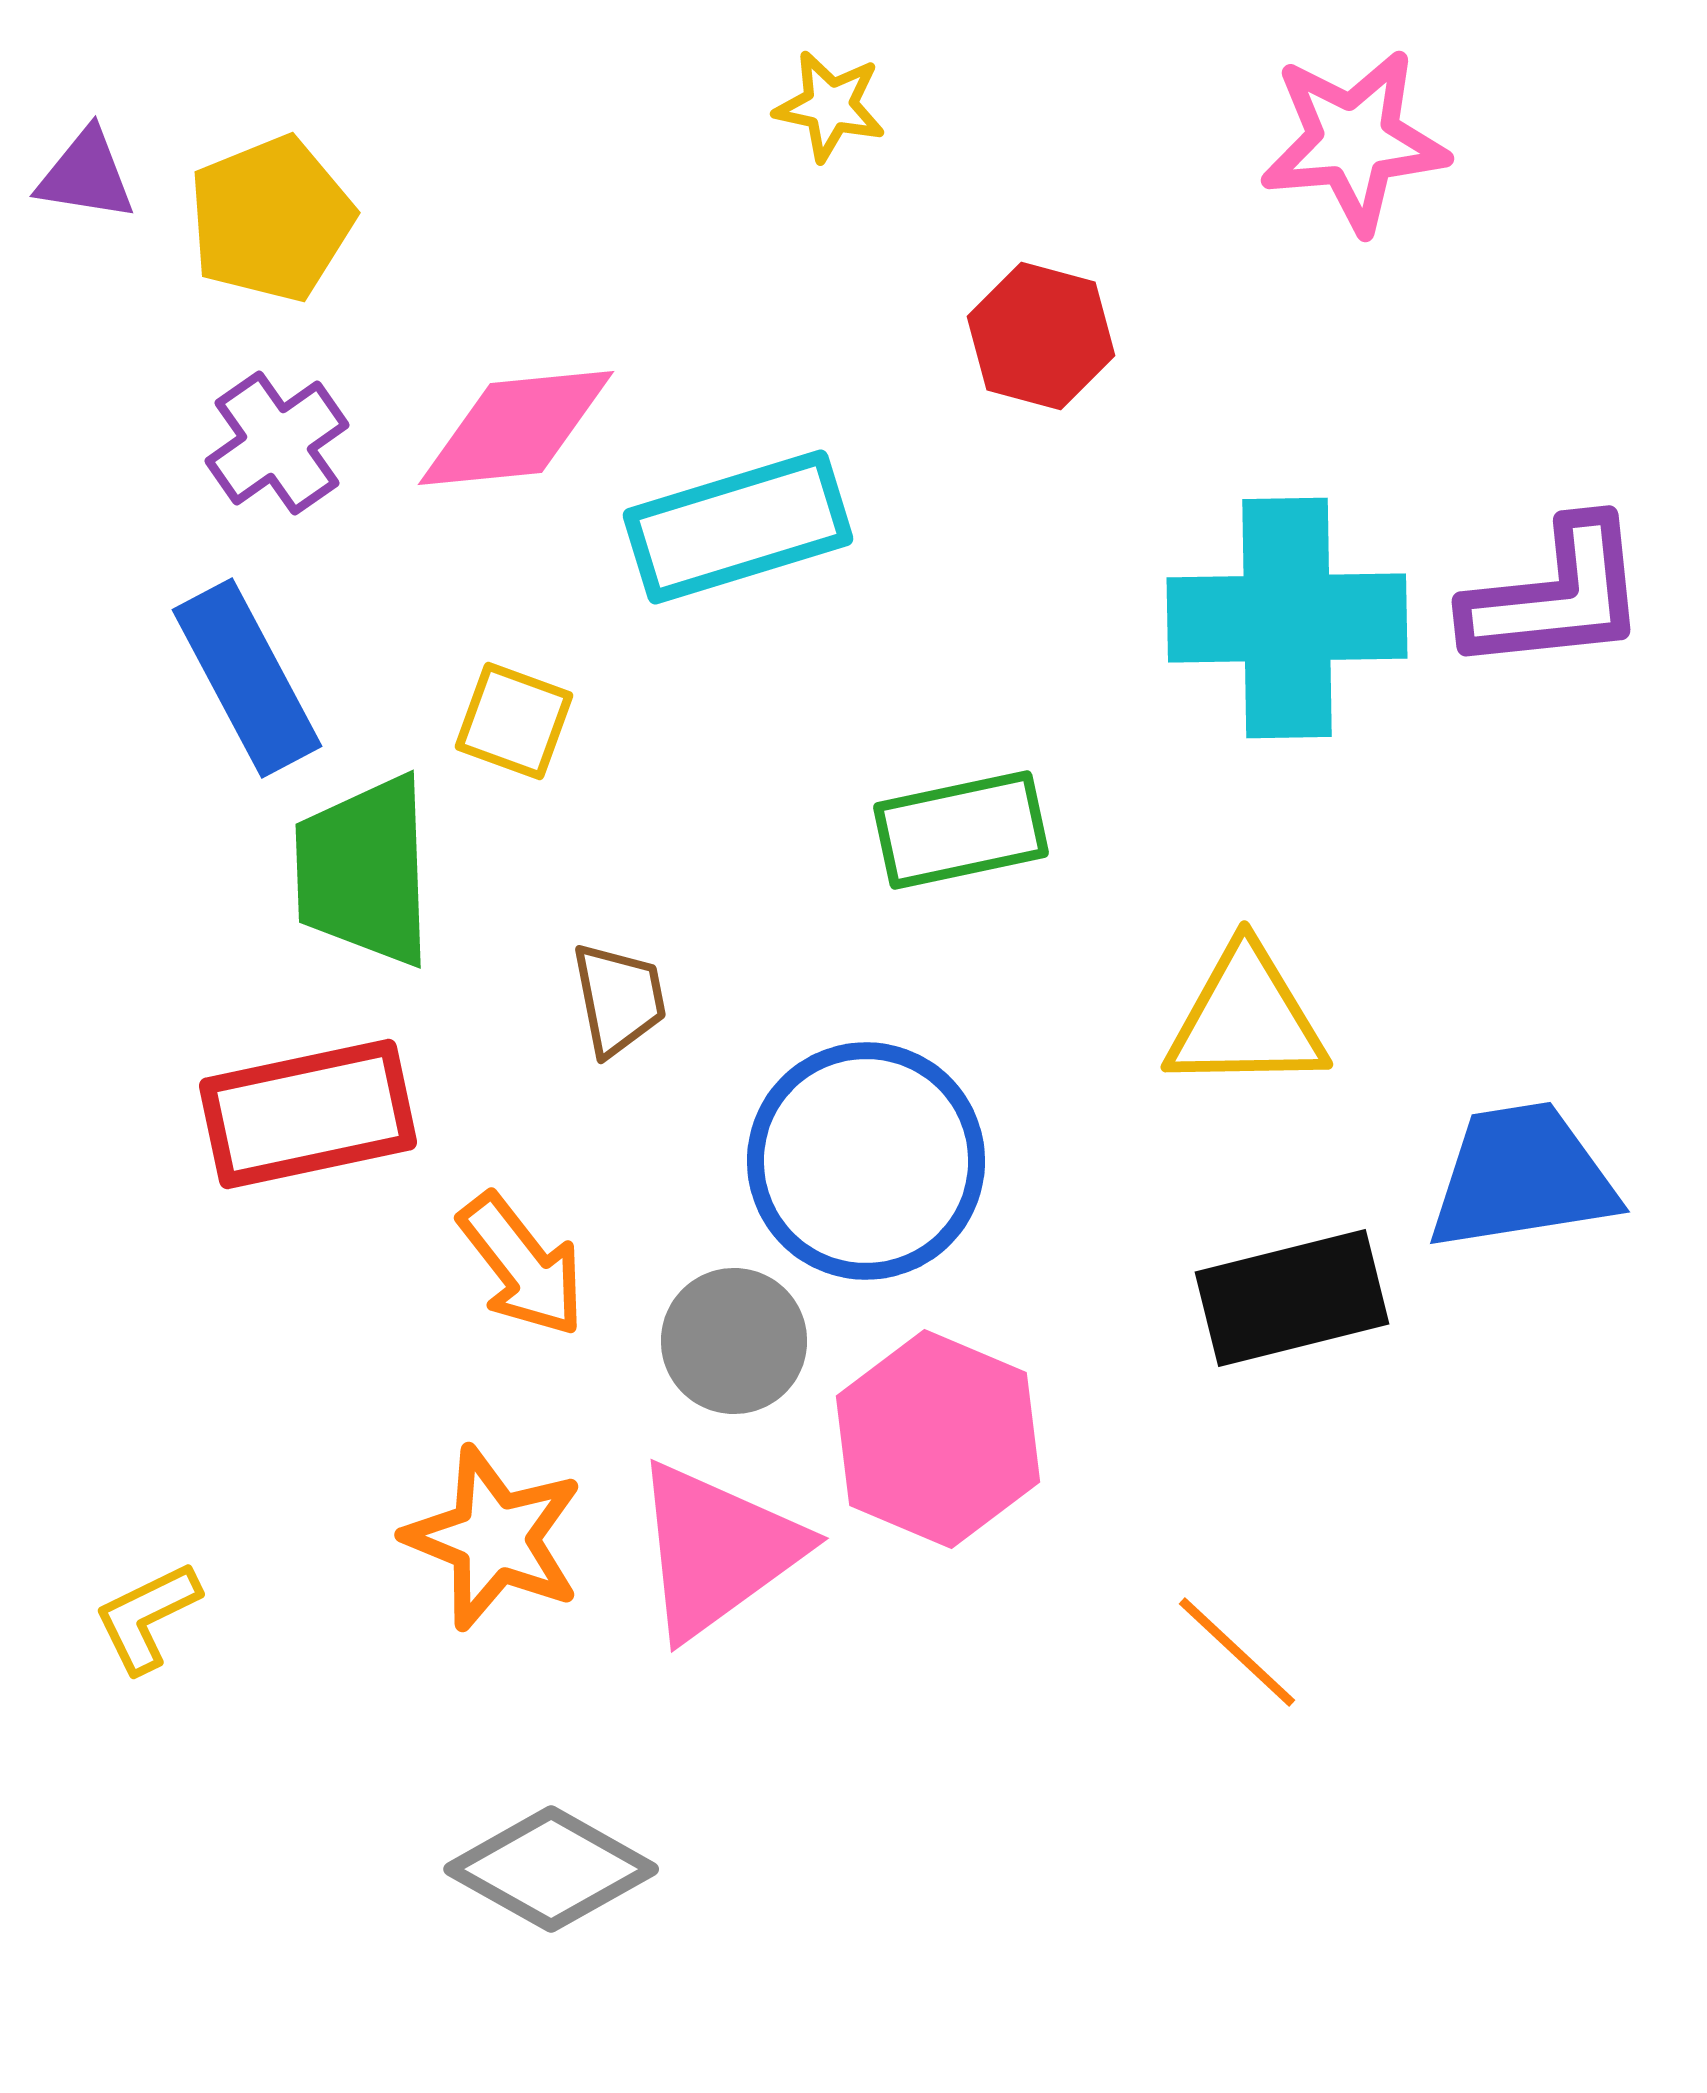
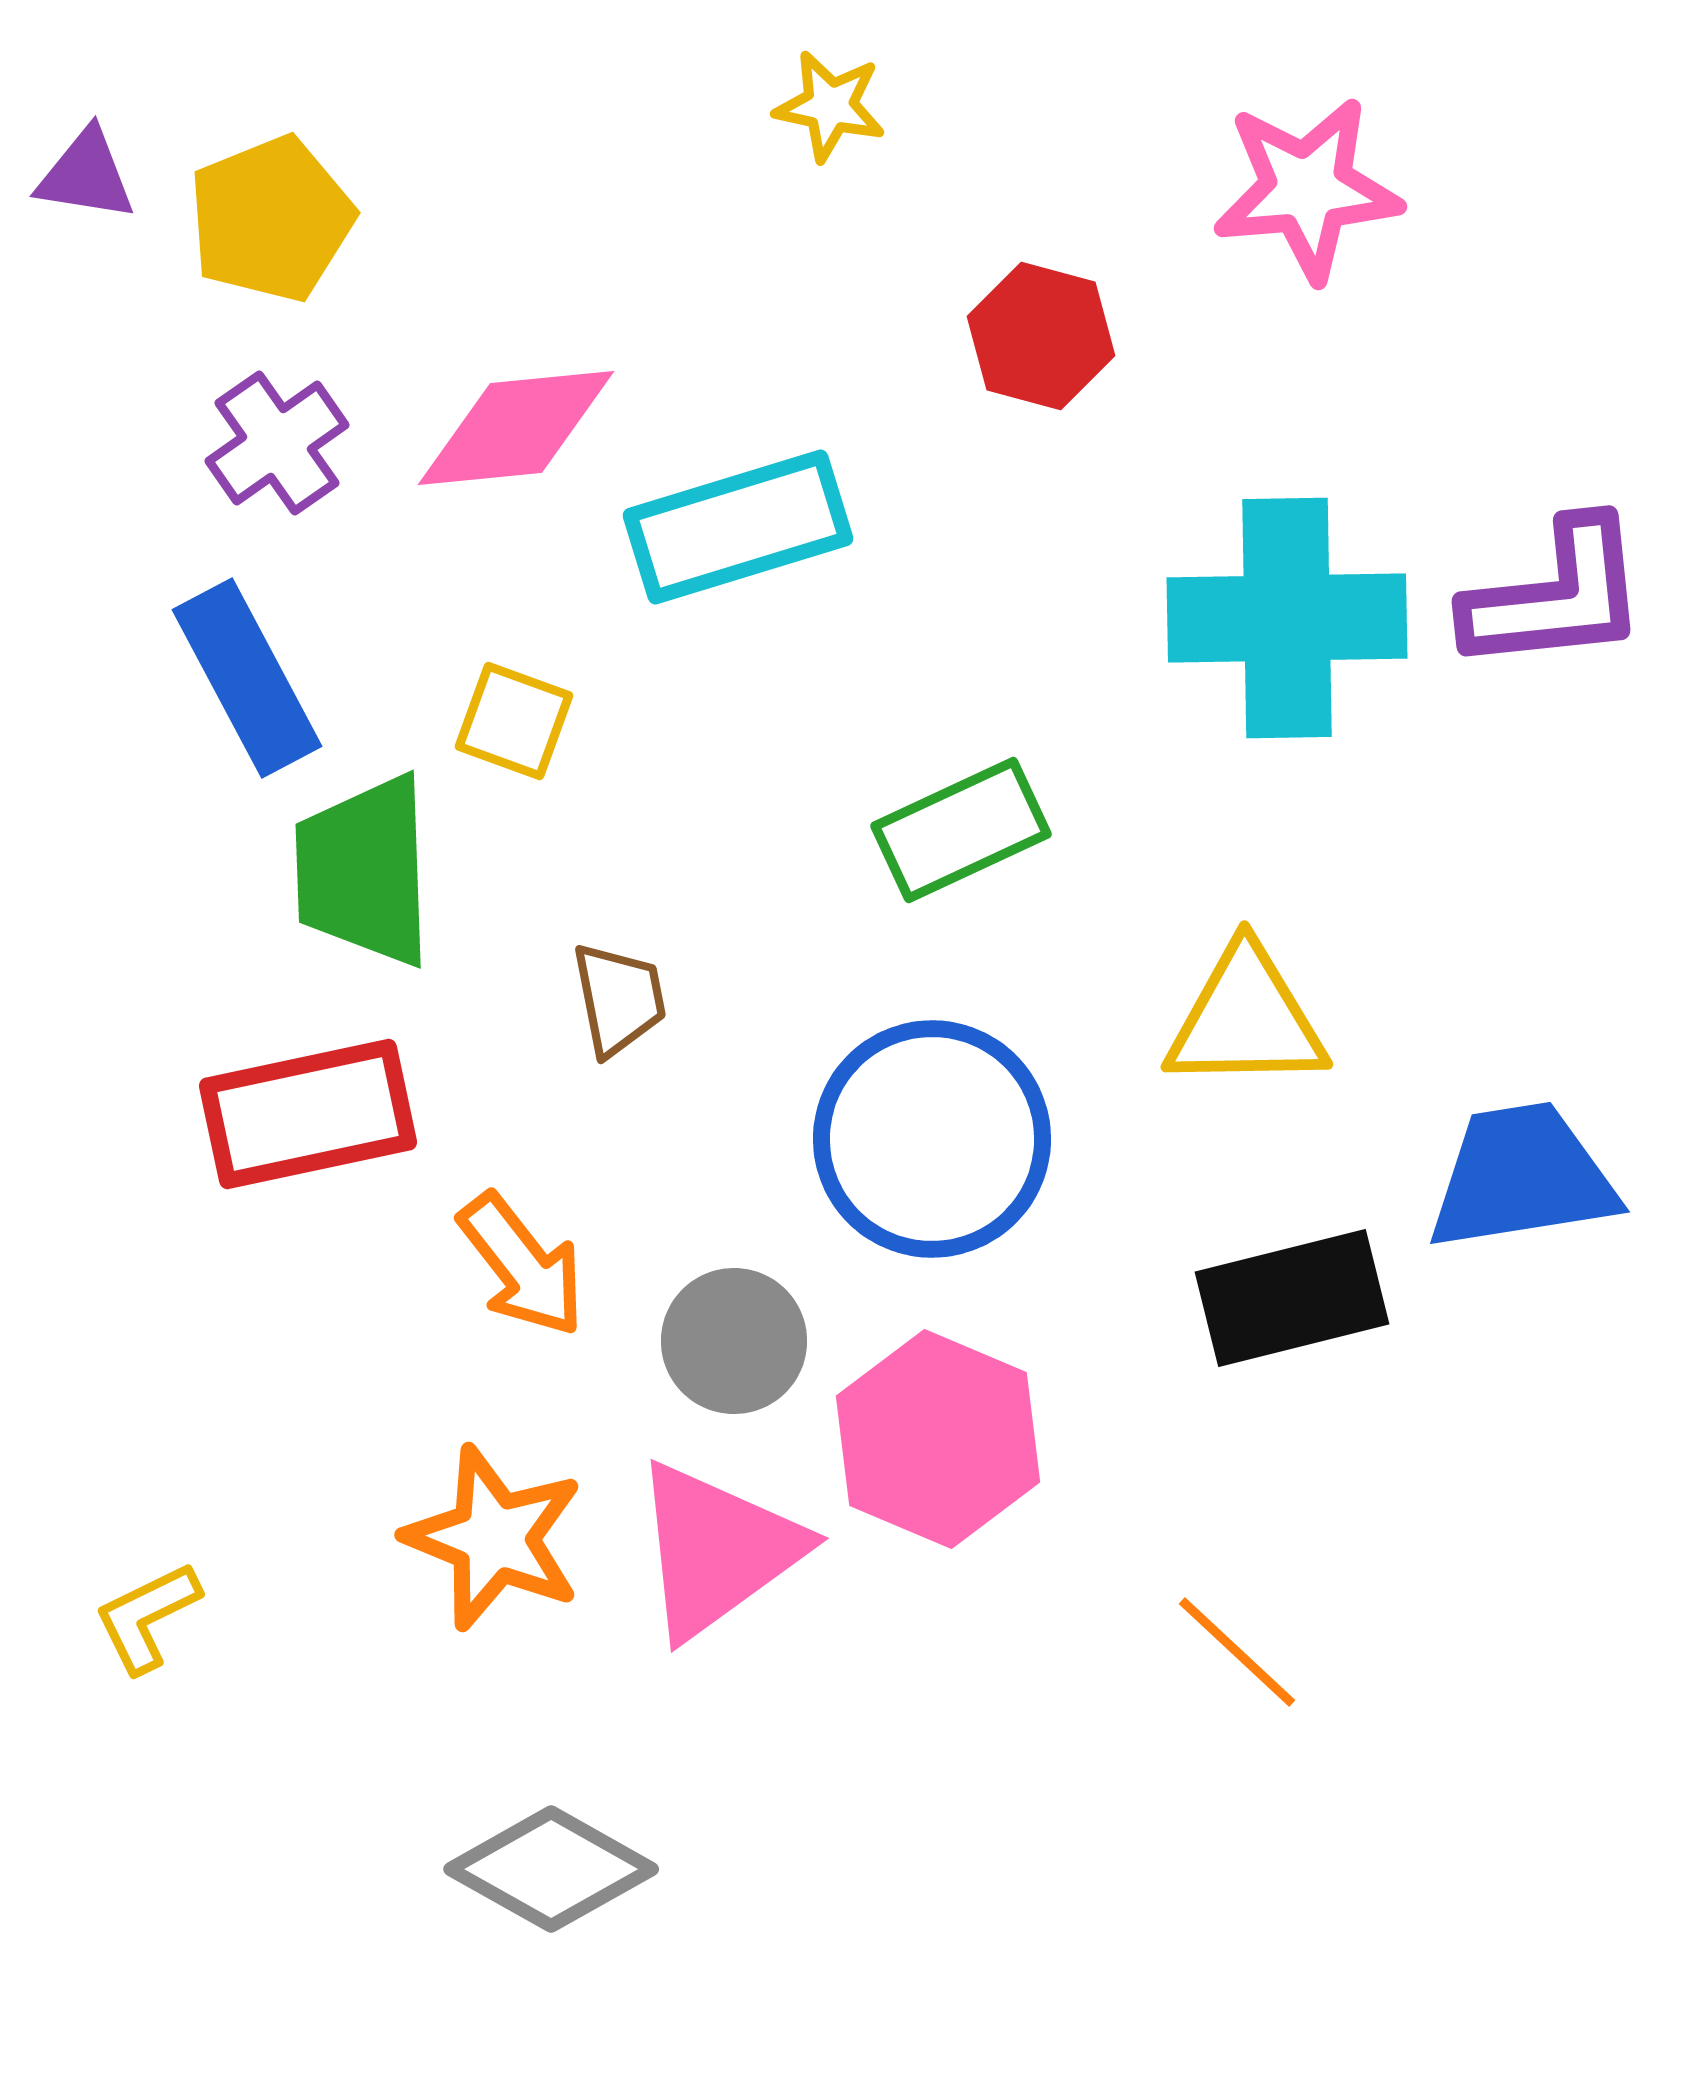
pink star: moved 47 px left, 48 px down
green rectangle: rotated 13 degrees counterclockwise
blue circle: moved 66 px right, 22 px up
